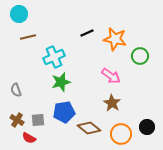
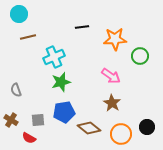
black line: moved 5 px left, 6 px up; rotated 16 degrees clockwise
orange star: rotated 15 degrees counterclockwise
brown cross: moved 6 px left
